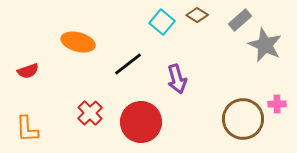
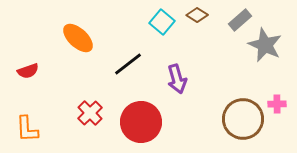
orange ellipse: moved 4 px up; rotated 28 degrees clockwise
